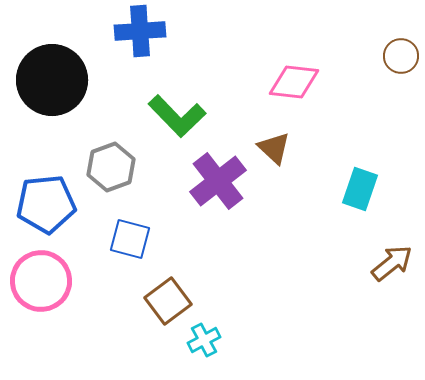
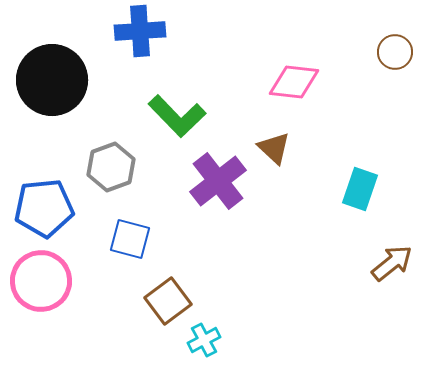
brown circle: moved 6 px left, 4 px up
blue pentagon: moved 2 px left, 4 px down
